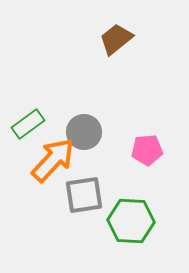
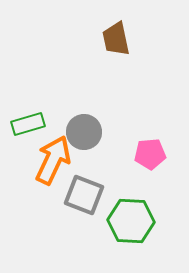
brown trapezoid: rotated 63 degrees counterclockwise
green rectangle: rotated 20 degrees clockwise
pink pentagon: moved 3 px right, 4 px down
orange arrow: rotated 18 degrees counterclockwise
gray square: rotated 30 degrees clockwise
